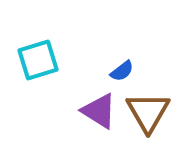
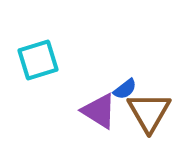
blue semicircle: moved 3 px right, 18 px down
brown triangle: moved 1 px right
